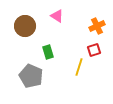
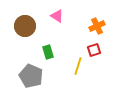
yellow line: moved 1 px left, 1 px up
